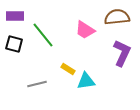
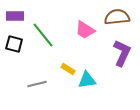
cyan triangle: moved 1 px right, 1 px up
